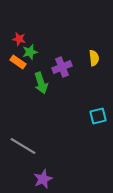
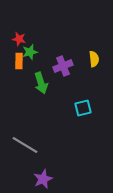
yellow semicircle: moved 1 px down
orange rectangle: moved 1 px right, 1 px up; rotated 56 degrees clockwise
purple cross: moved 1 px right, 1 px up
cyan square: moved 15 px left, 8 px up
gray line: moved 2 px right, 1 px up
